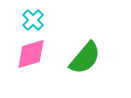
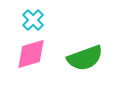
green semicircle: rotated 30 degrees clockwise
